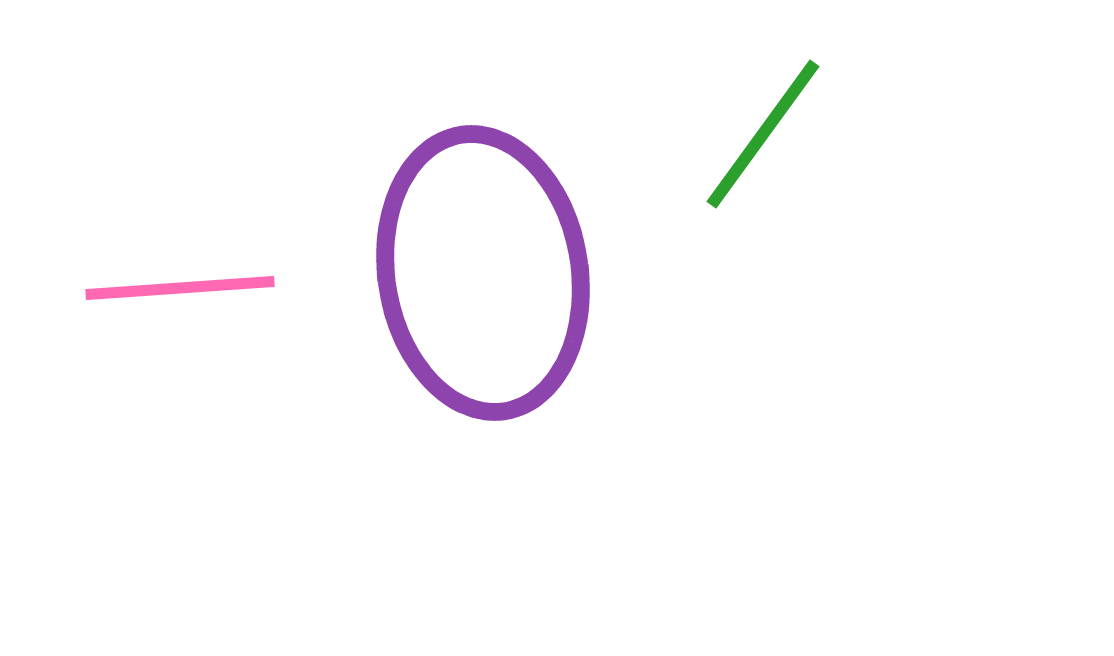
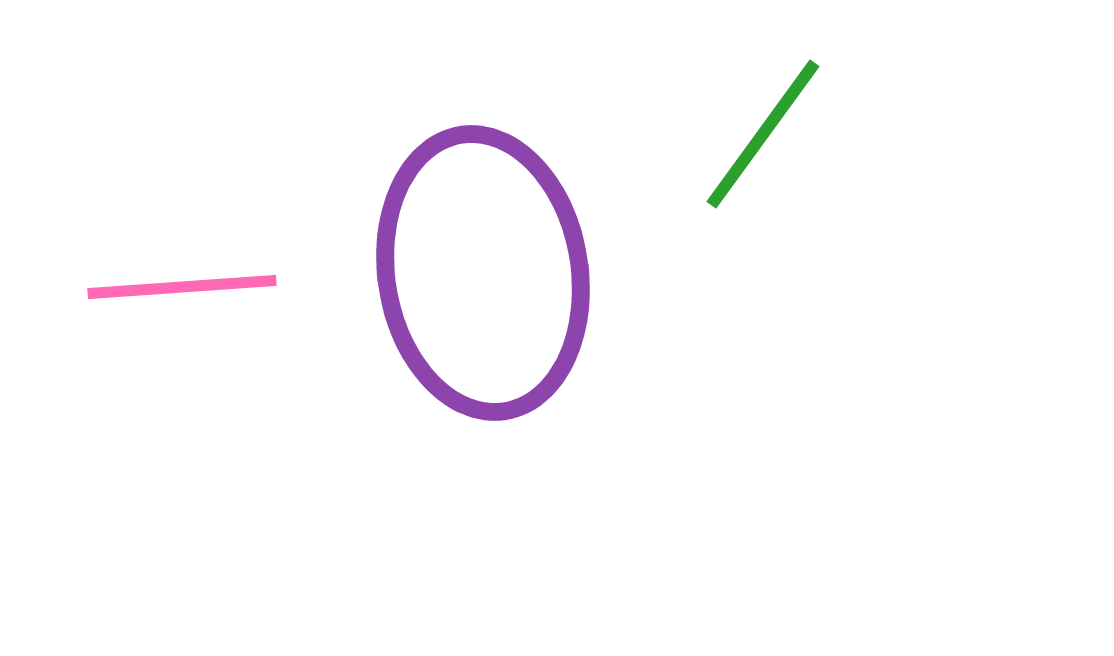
pink line: moved 2 px right, 1 px up
